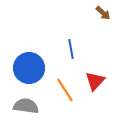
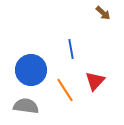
blue circle: moved 2 px right, 2 px down
